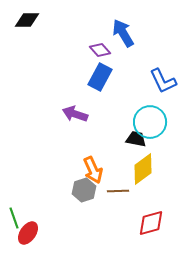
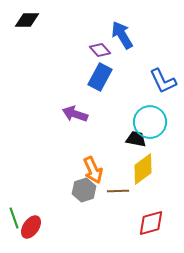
blue arrow: moved 1 px left, 2 px down
red ellipse: moved 3 px right, 6 px up
